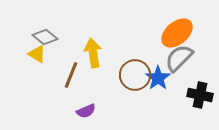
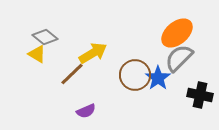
yellow arrow: rotated 68 degrees clockwise
brown line: moved 1 px right, 1 px up; rotated 24 degrees clockwise
